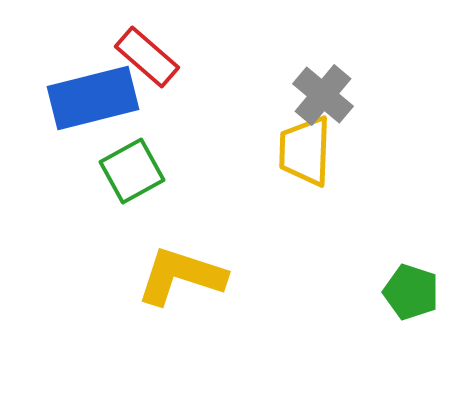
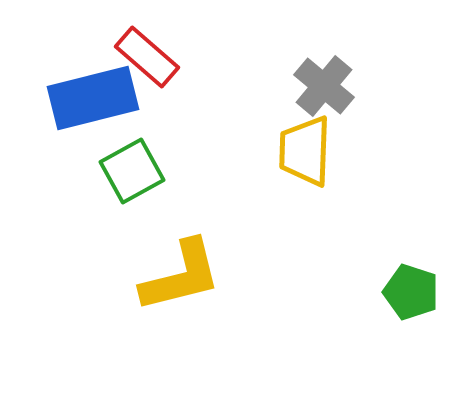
gray cross: moved 1 px right, 9 px up
yellow L-shape: rotated 148 degrees clockwise
